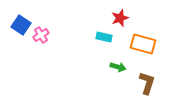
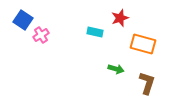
blue square: moved 2 px right, 5 px up
cyan rectangle: moved 9 px left, 5 px up
green arrow: moved 2 px left, 2 px down
